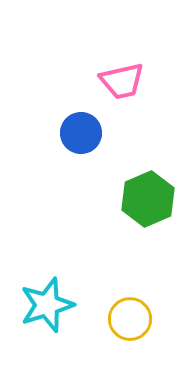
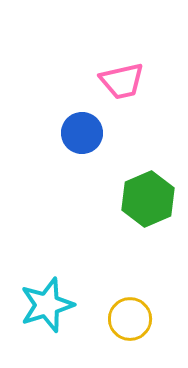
blue circle: moved 1 px right
